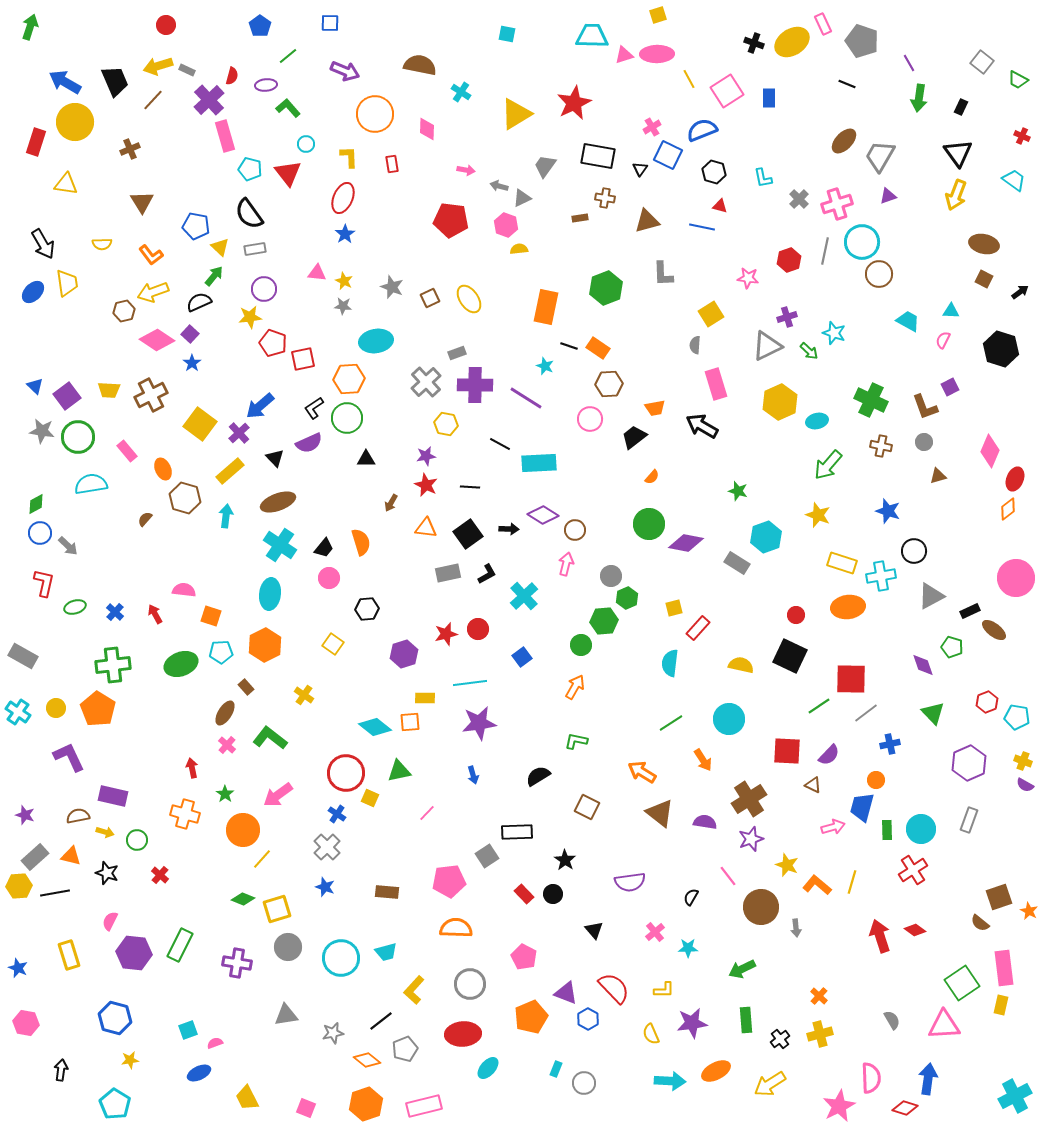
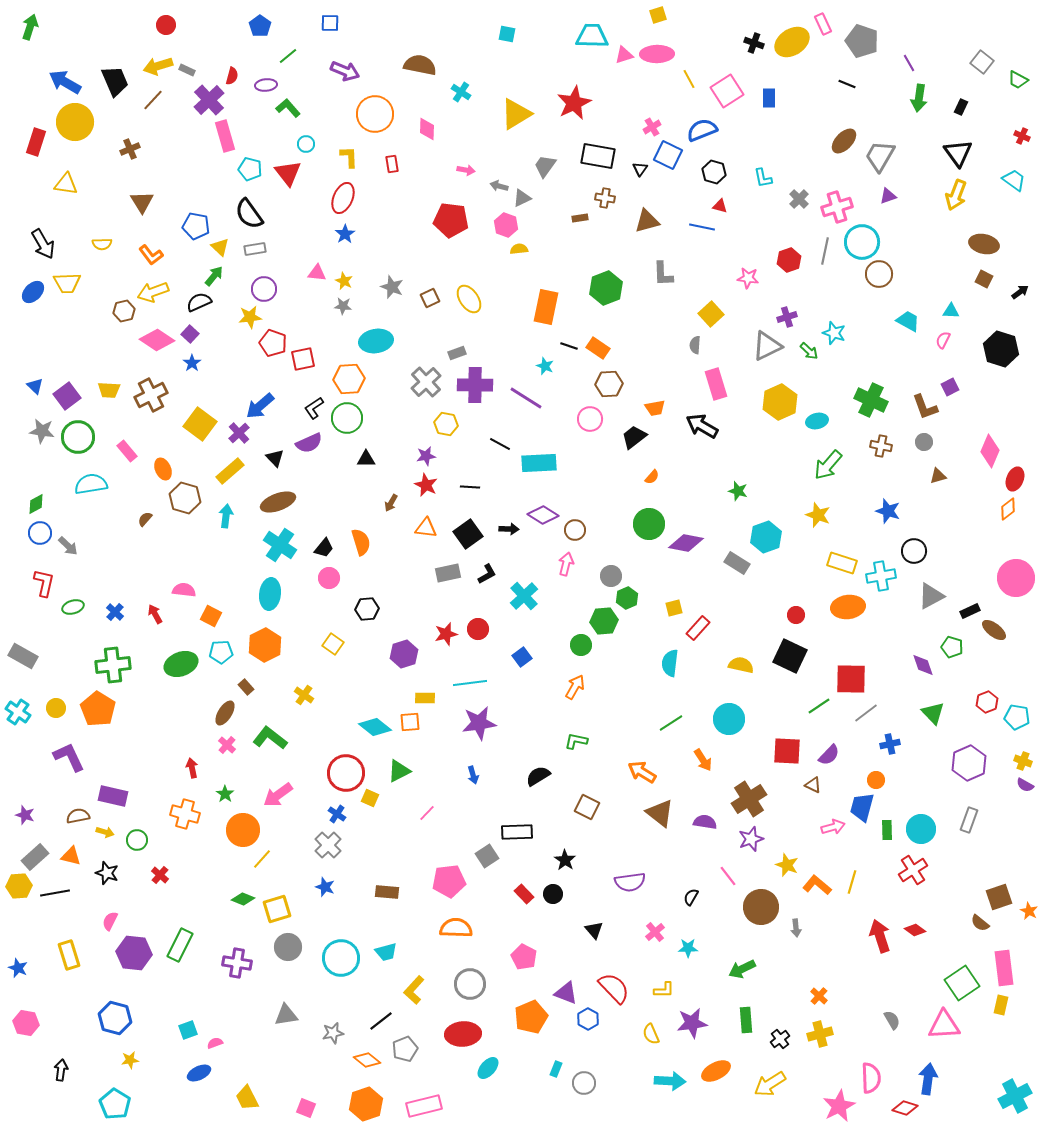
pink cross at (837, 204): moved 3 px down
yellow trapezoid at (67, 283): rotated 96 degrees clockwise
yellow square at (711, 314): rotated 10 degrees counterclockwise
green ellipse at (75, 607): moved 2 px left
orange square at (211, 616): rotated 10 degrees clockwise
green triangle at (399, 771): rotated 15 degrees counterclockwise
gray cross at (327, 847): moved 1 px right, 2 px up
